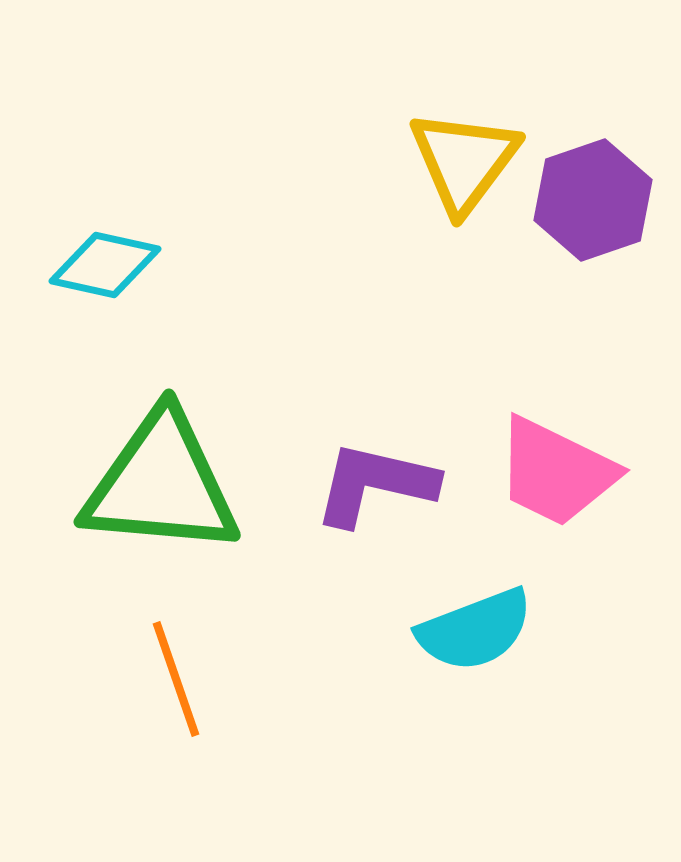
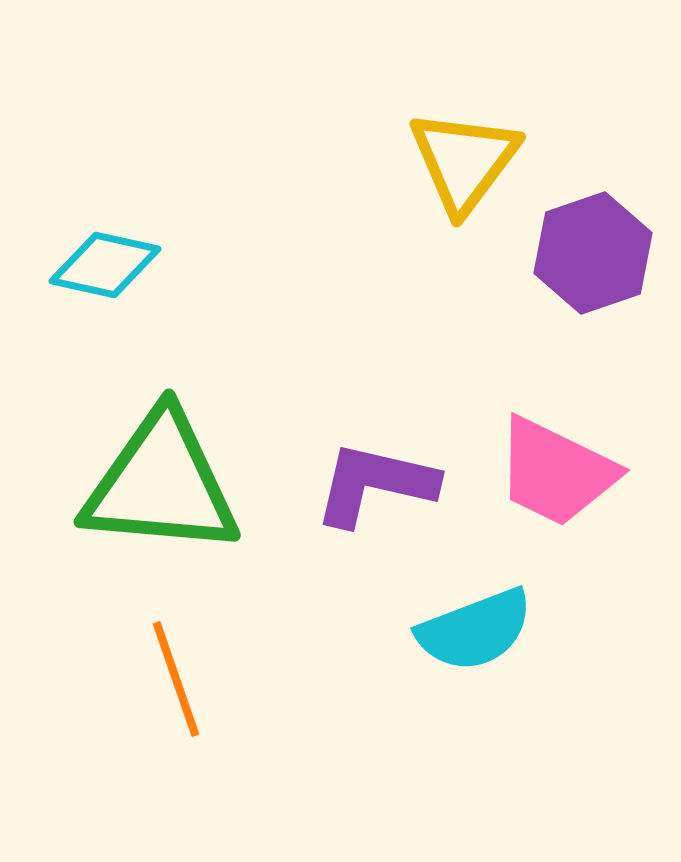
purple hexagon: moved 53 px down
